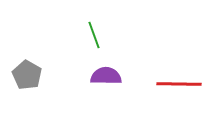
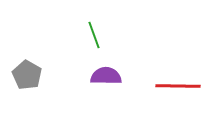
red line: moved 1 px left, 2 px down
